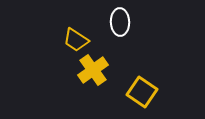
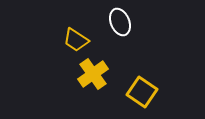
white ellipse: rotated 20 degrees counterclockwise
yellow cross: moved 4 px down
